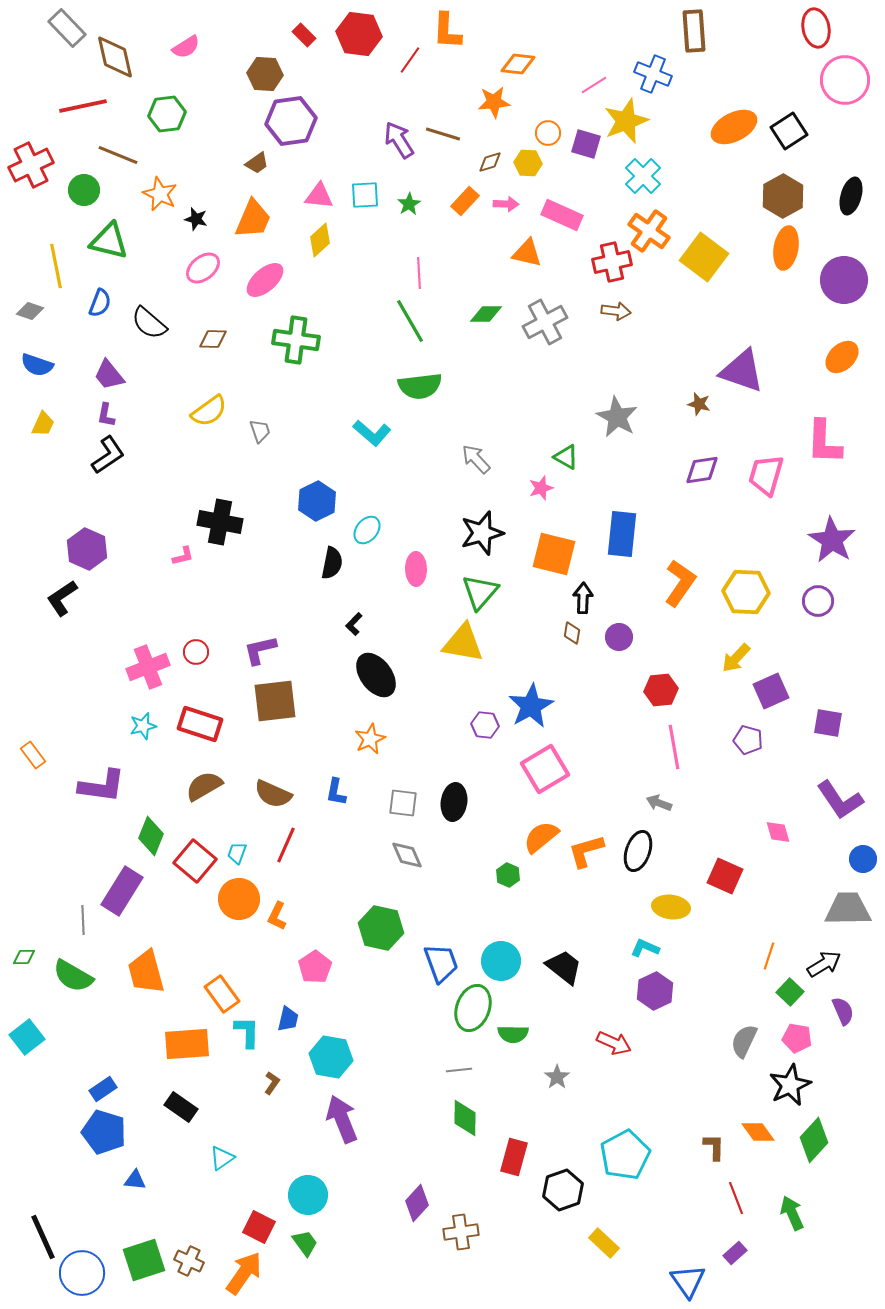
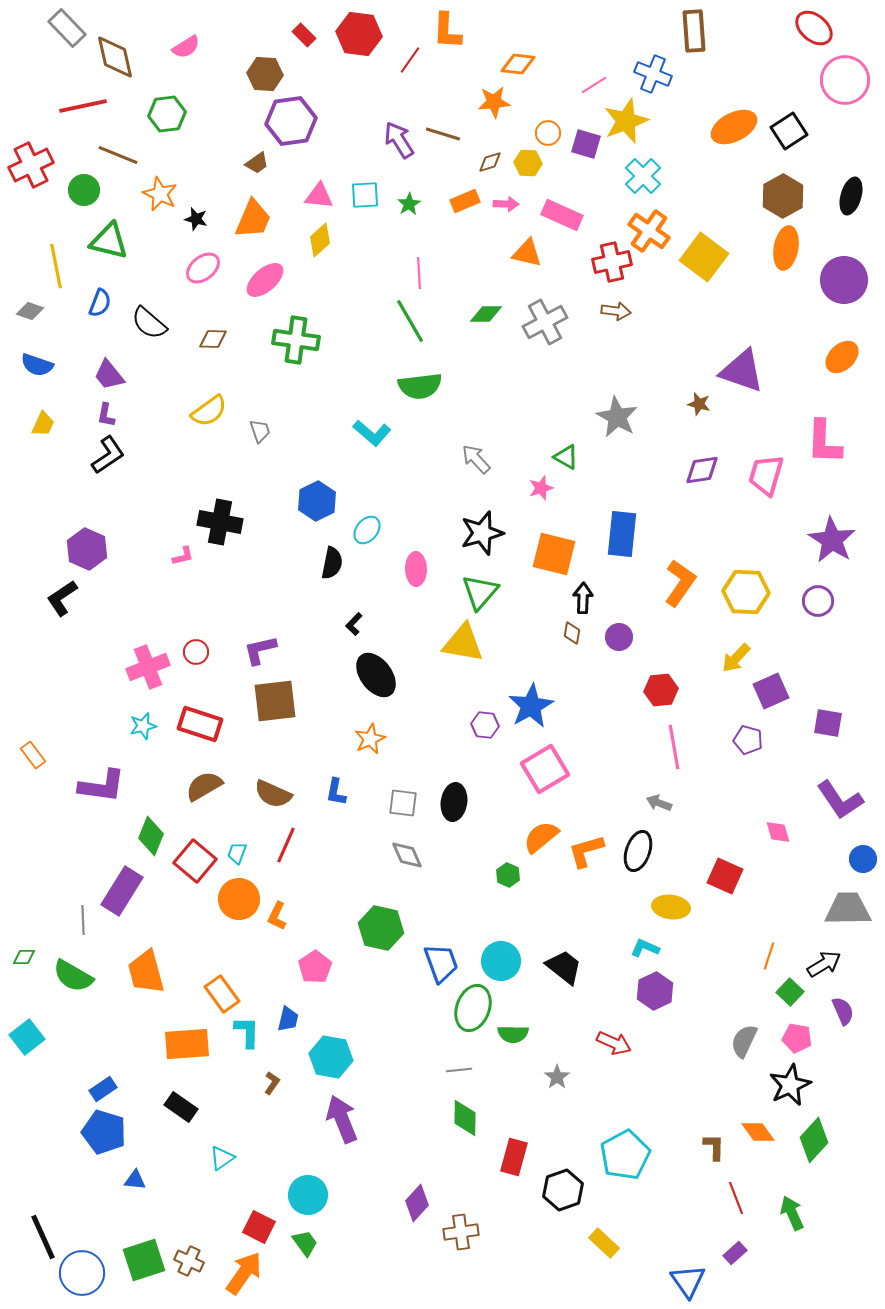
red ellipse at (816, 28): moved 2 px left; rotated 39 degrees counterclockwise
orange rectangle at (465, 201): rotated 24 degrees clockwise
